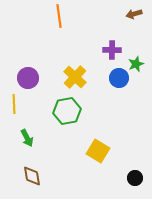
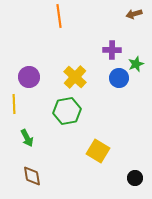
purple circle: moved 1 px right, 1 px up
